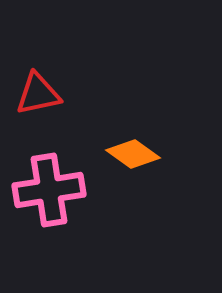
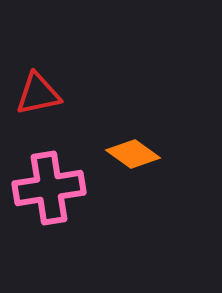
pink cross: moved 2 px up
